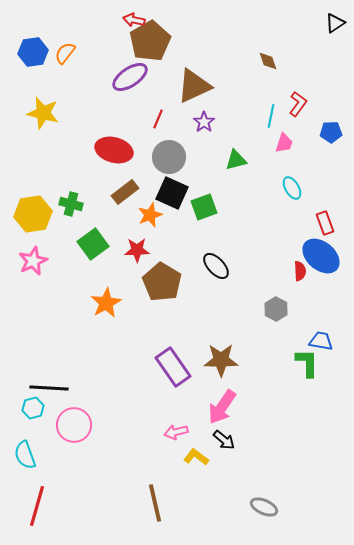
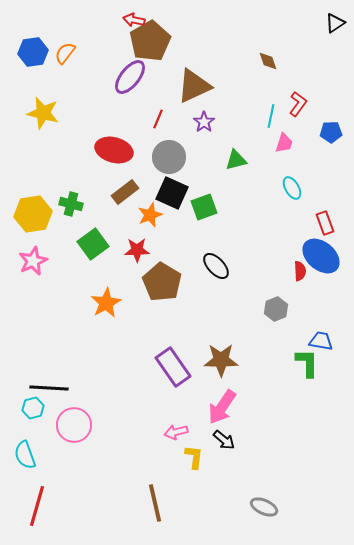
purple ellipse at (130, 77): rotated 18 degrees counterclockwise
gray hexagon at (276, 309): rotated 10 degrees clockwise
yellow L-shape at (196, 457): moved 2 px left; rotated 60 degrees clockwise
